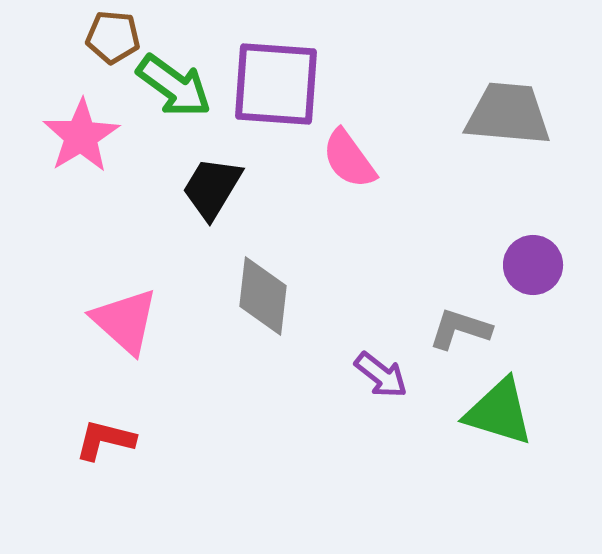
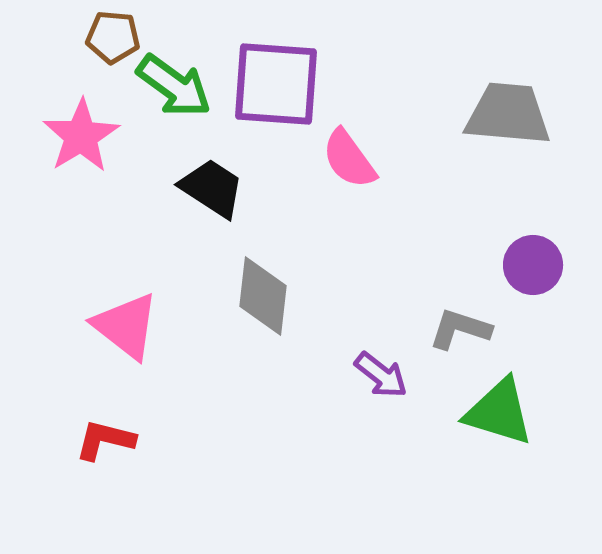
black trapezoid: rotated 92 degrees clockwise
pink triangle: moved 1 px right, 5 px down; rotated 4 degrees counterclockwise
